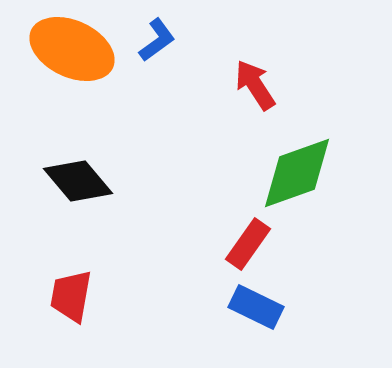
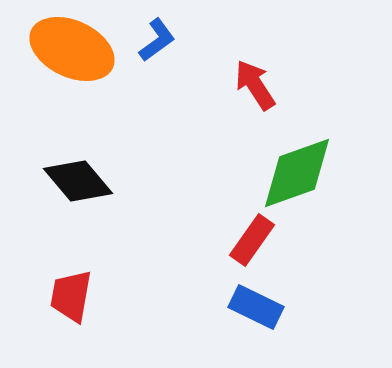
red rectangle: moved 4 px right, 4 px up
